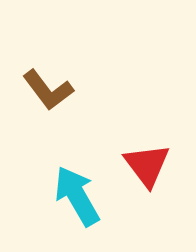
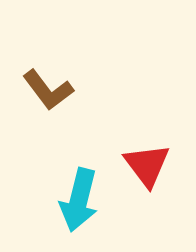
cyan arrow: moved 2 px right, 4 px down; rotated 136 degrees counterclockwise
